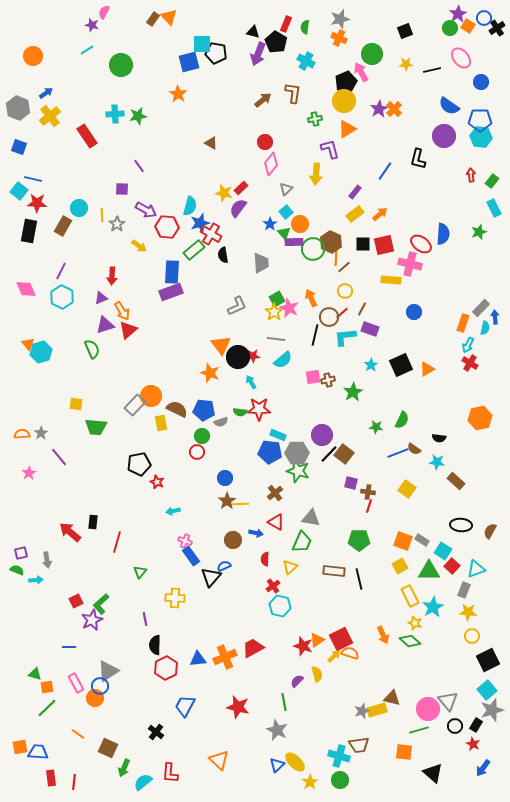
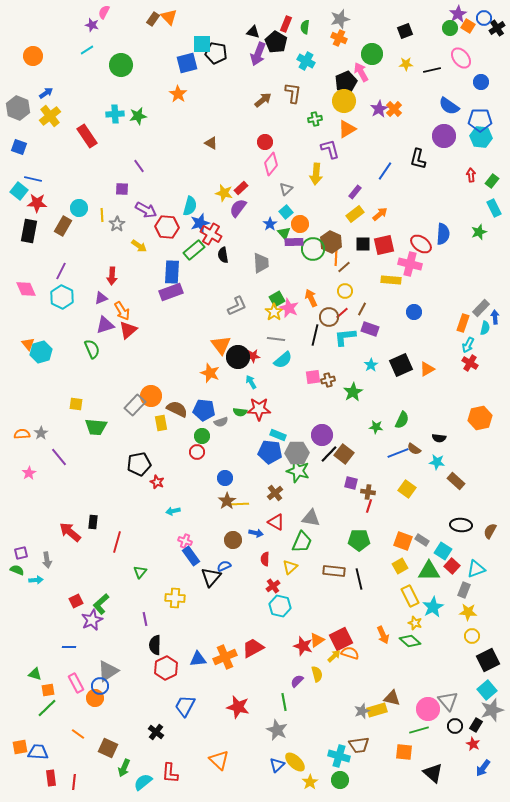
blue square at (189, 62): moved 2 px left, 1 px down
orange square at (47, 687): moved 1 px right, 3 px down
